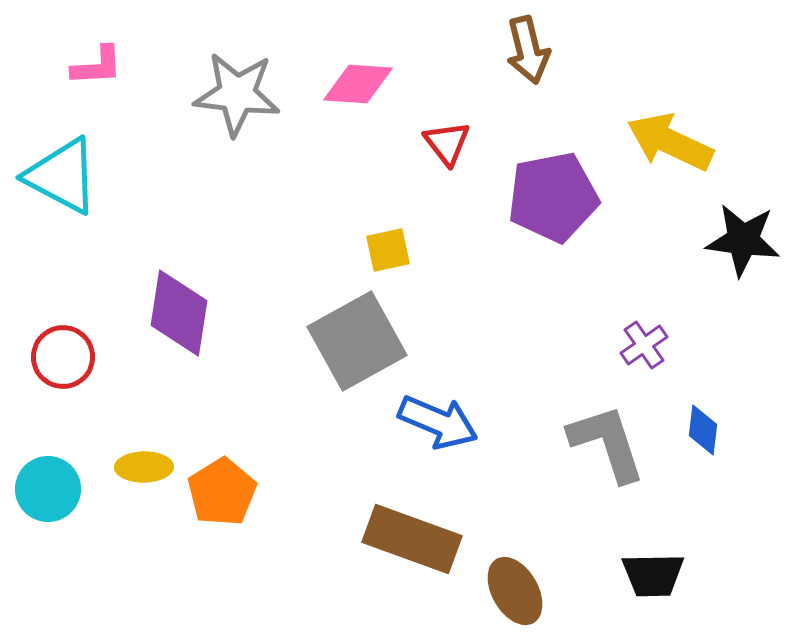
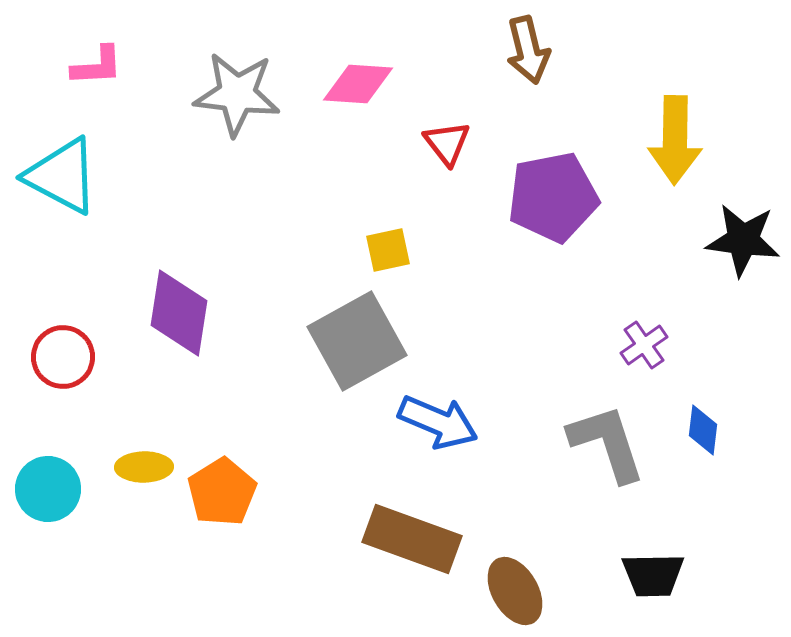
yellow arrow: moved 5 px right, 2 px up; rotated 114 degrees counterclockwise
